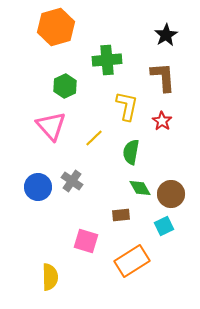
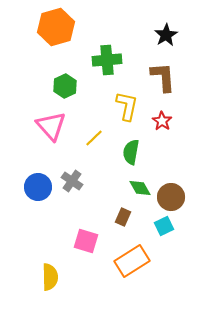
brown circle: moved 3 px down
brown rectangle: moved 2 px right, 2 px down; rotated 60 degrees counterclockwise
